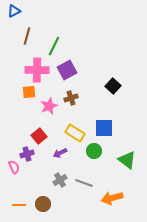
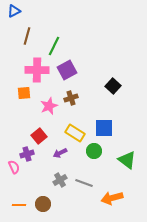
orange square: moved 5 px left, 1 px down
